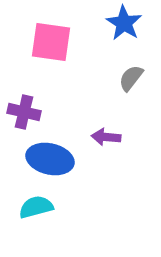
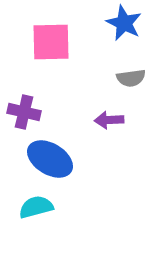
blue star: rotated 6 degrees counterclockwise
pink square: rotated 9 degrees counterclockwise
gray semicircle: rotated 136 degrees counterclockwise
purple arrow: moved 3 px right, 17 px up; rotated 8 degrees counterclockwise
blue ellipse: rotated 18 degrees clockwise
